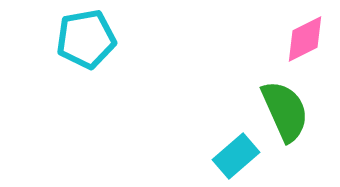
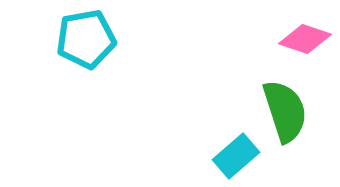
pink diamond: rotated 45 degrees clockwise
green semicircle: rotated 6 degrees clockwise
